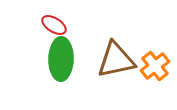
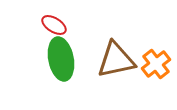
green ellipse: rotated 12 degrees counterclockwise
orange cross: moved 1 px right, 2 px up
